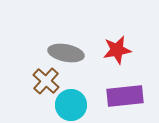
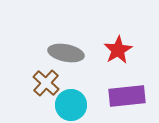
red star: moved 1 px right; rotated 20 degrees counterclockwise
brown cross: moved 2 px down
purple rectangle: moved 2 px right
